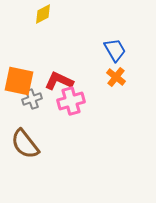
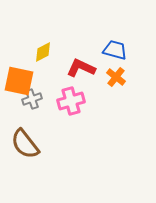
yellow diamond: moved 38 px down
blue trapezoid: rotated 45 degrees counterclockwise
red L-shape: moved 22 px right, 13 px up
